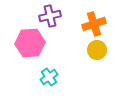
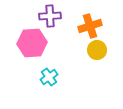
purple cross: rotated 10 degrees clockwise
orange cross: moved 4 px left, 2 px down
pink hexagon: moved 2 px right
